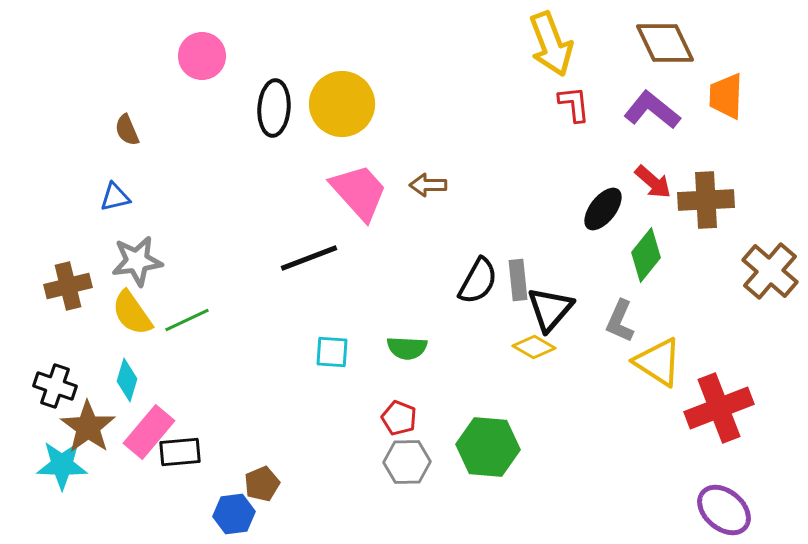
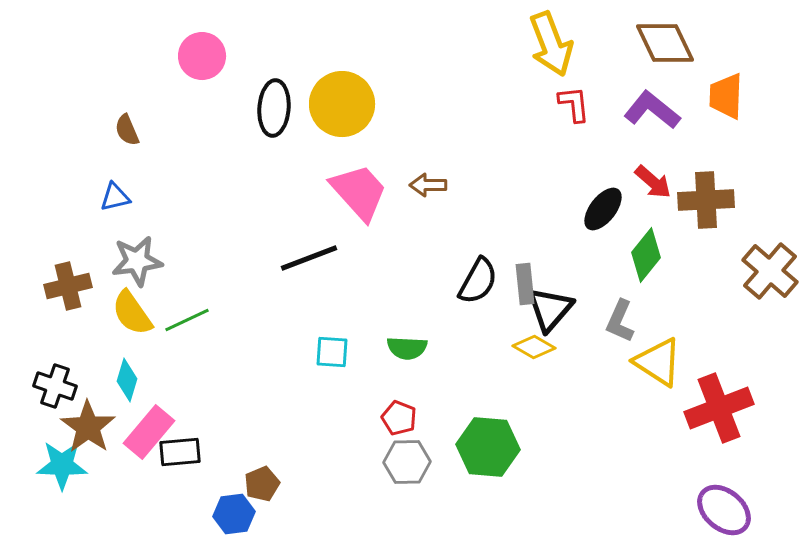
gray rectangle at (518, 280): moved 7 px right, 4 px down
